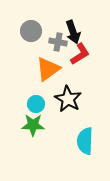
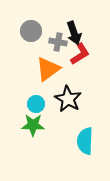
black arrow: moved 1 px right, 1 px down
